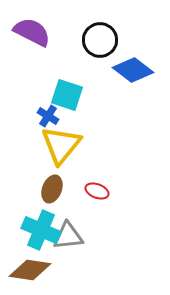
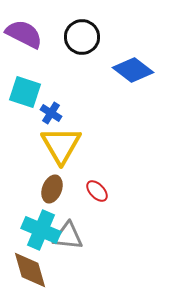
purple semicircle: moved 8 px left, 2 px down
black circle: moved 18 px left, 3 px up
cyan square: moved 42 px left, 3 px up
blue cross: moved 3 px right, 3 px up
yellow triangle: rotated 9 degrees counterclockwise
red ellipse: rotated 25 degrees clockwise
gray triangle: rotated 12 degrees clockwise
brown diamond: rotated 66 degrees clockwise
